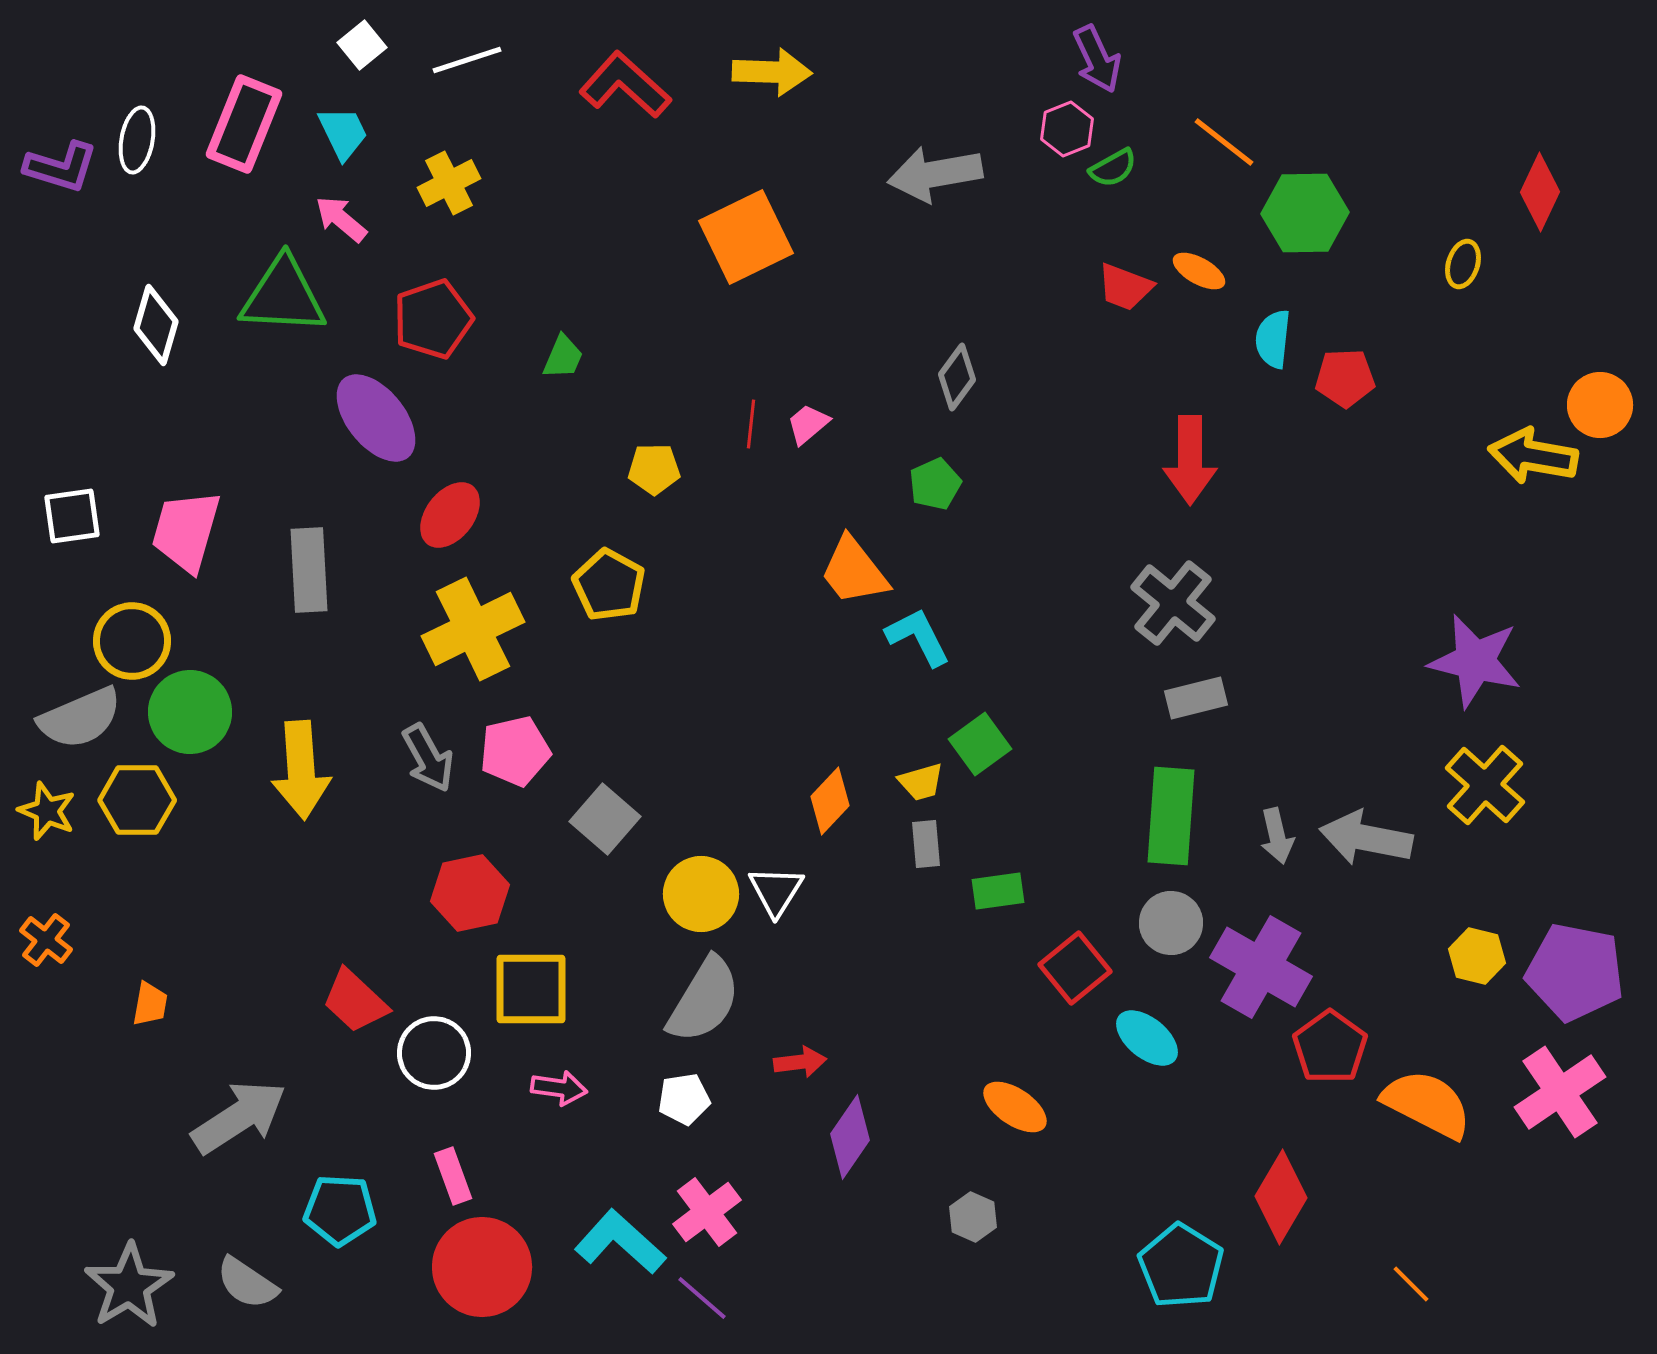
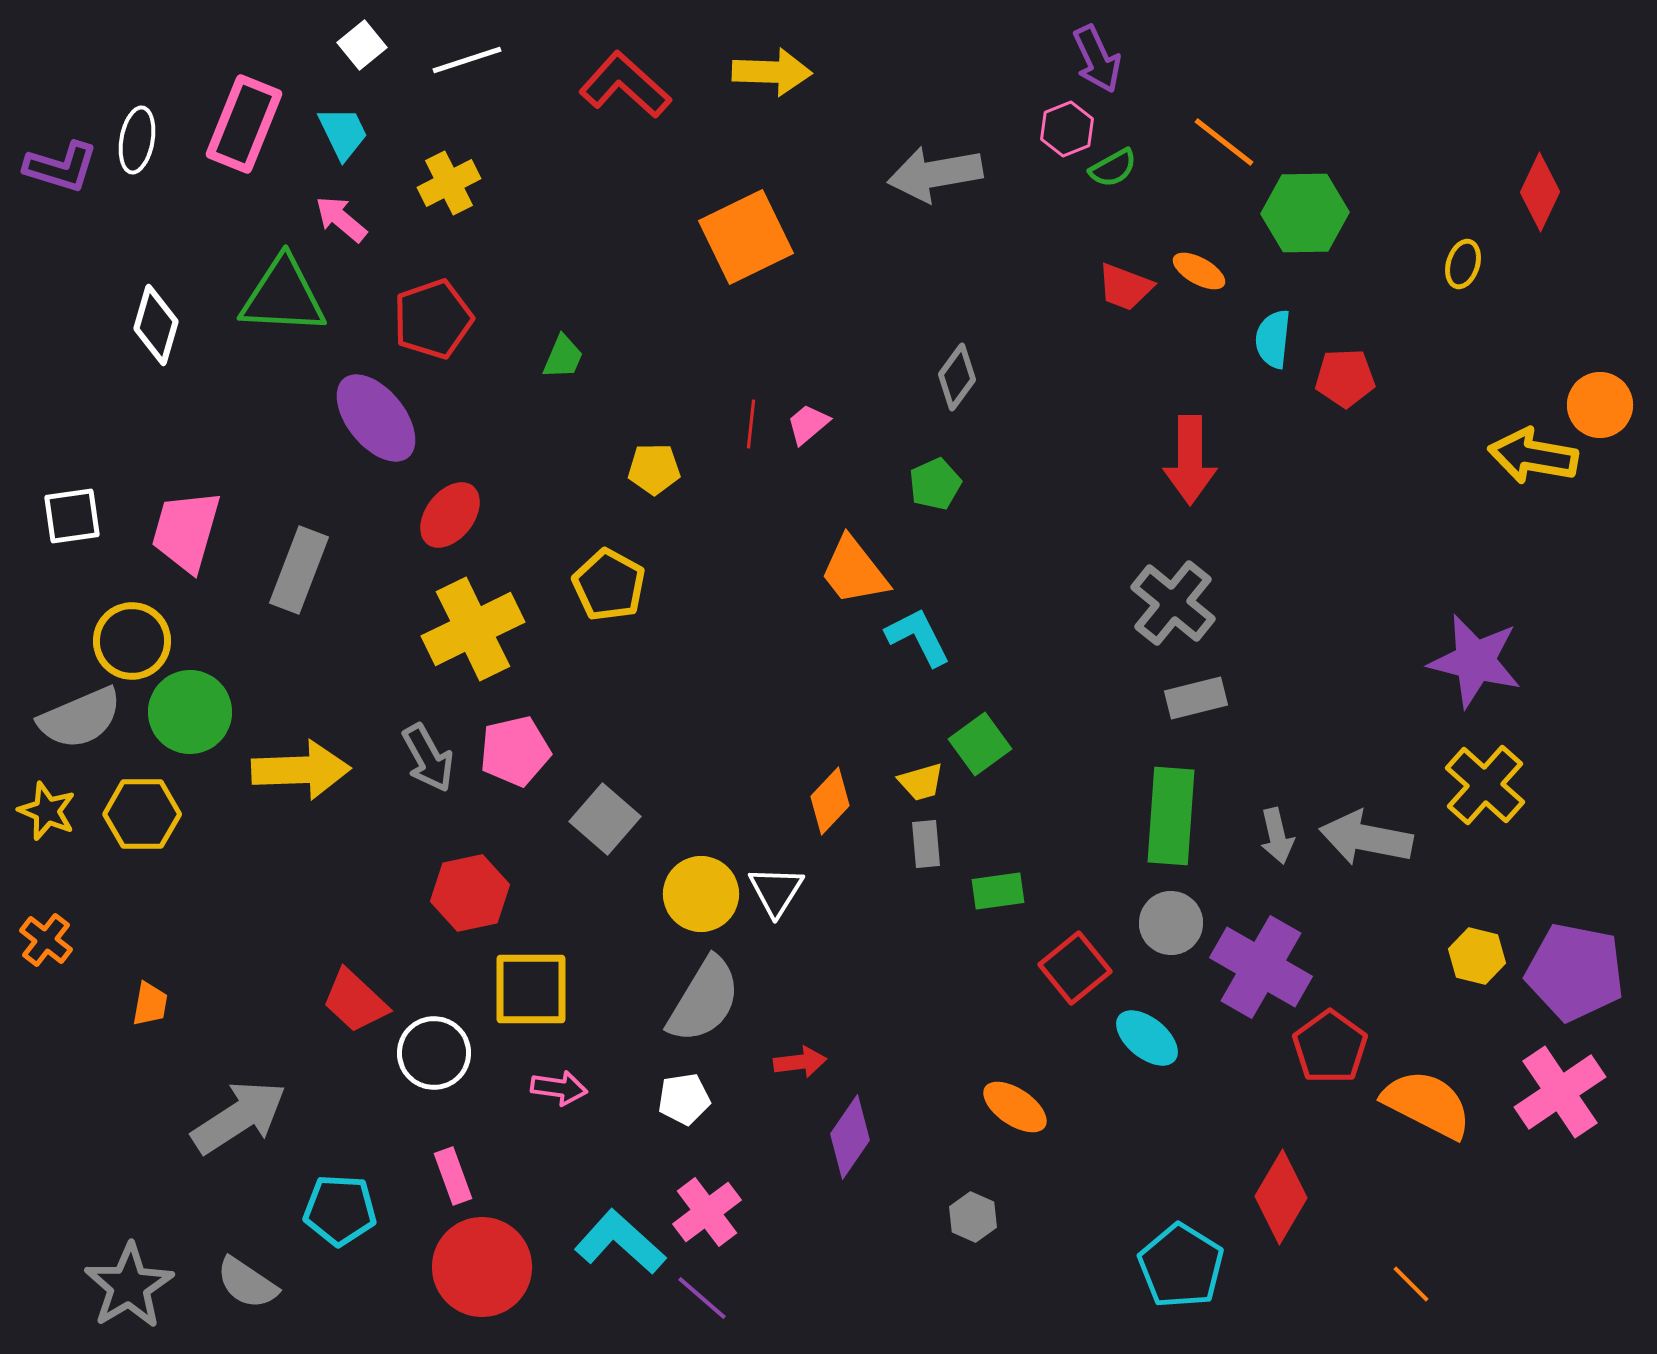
gray rectangle at (309, 570): moved 10 px left; rotated 24 degrees clockwise
yellow arrow at (301, 770): rotated 88 degrees counterclockwise
yellow hexagon at (137, 800): moved 5 px right, 14 px down
